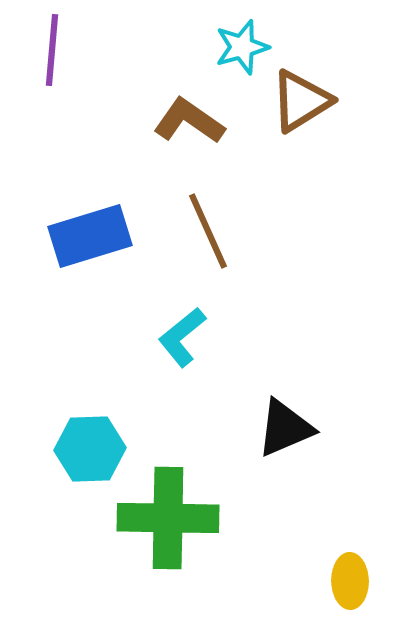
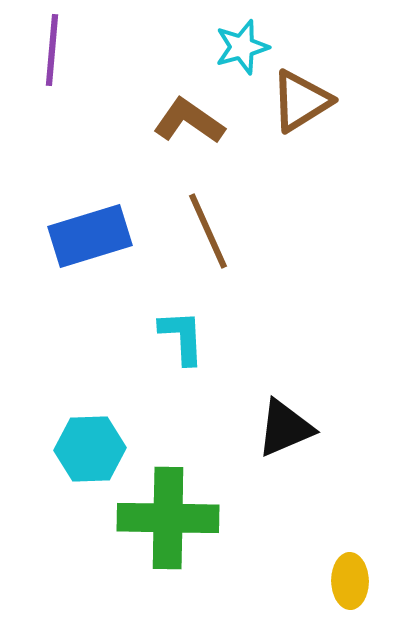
cyan L-shape: rotated 126 degrees clockwise
